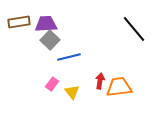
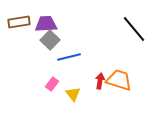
orange trapezoid: moved 7 px up; rotated 24 degrees clockwise
yellow triangle: moved 1 px right, 2 px down
